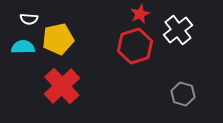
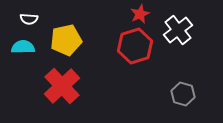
yellow pentagon: moved 8 px right, 1 px down
